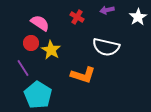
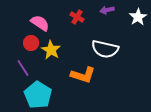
white semicircle: moved 1 px left, 2 px down
